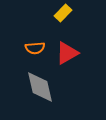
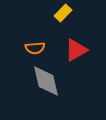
red triangle: moved 9 px right, 3 px up
gray diamond: moved 6 px right, 6 px up
